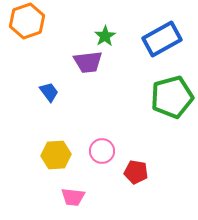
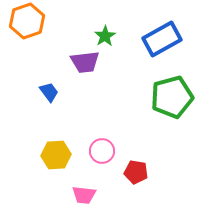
purple trapezoid: moved 3 px left
pink trapezoid: moved 11 px right, 2 px up
